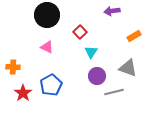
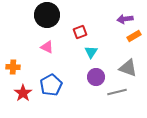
purple arrow: moved 13 px right, 8 px down
red square: rotated 24 degrees clockwise
purple circle: moved 1 px left, 1 px down
gray line: moved 3 px right
